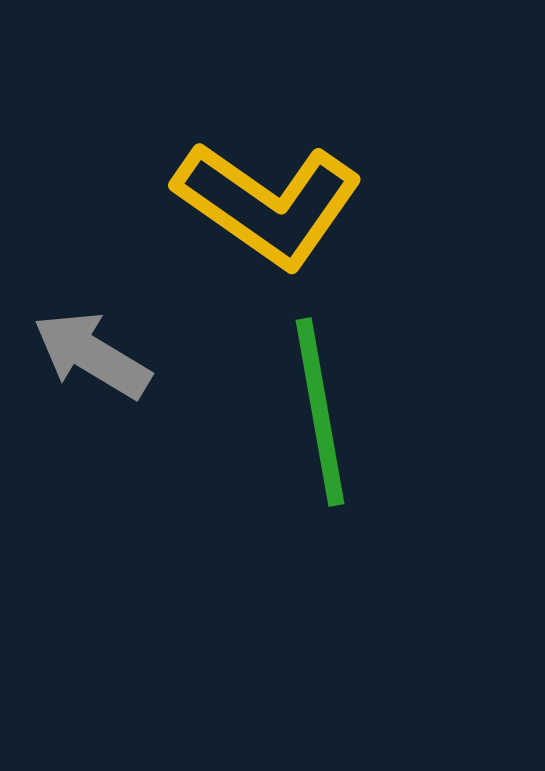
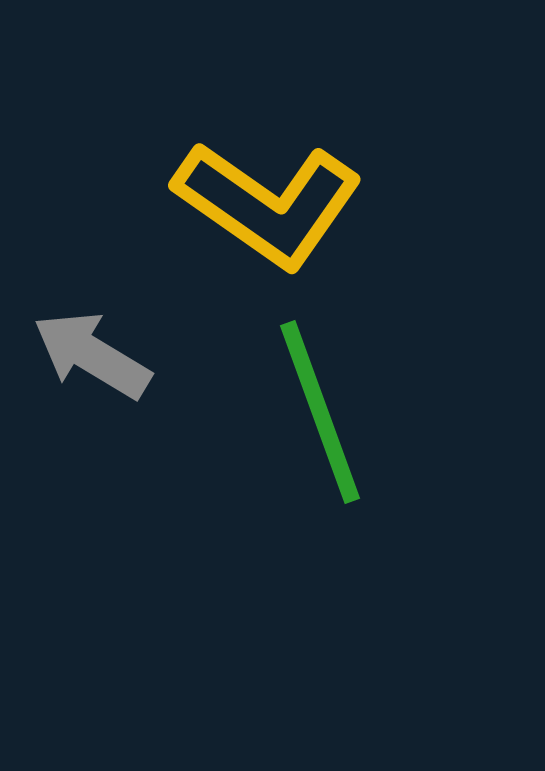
green line: rotated 10 degrees counterclockwise
